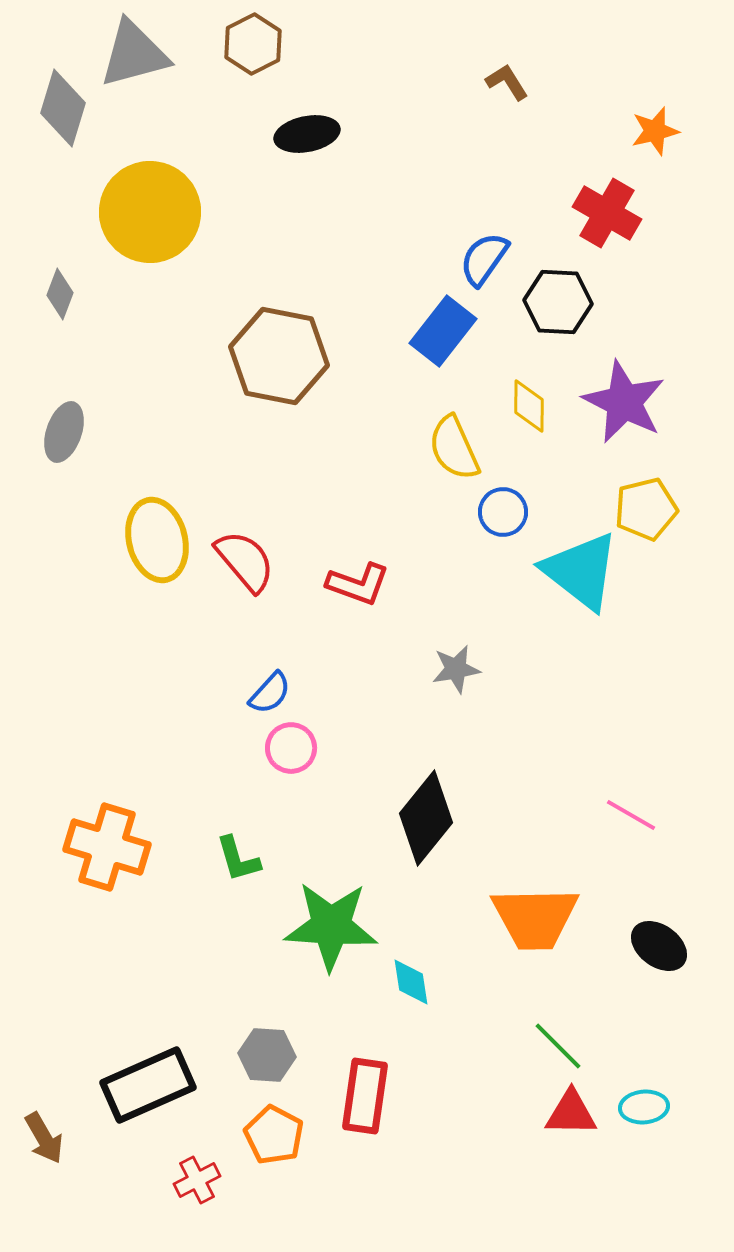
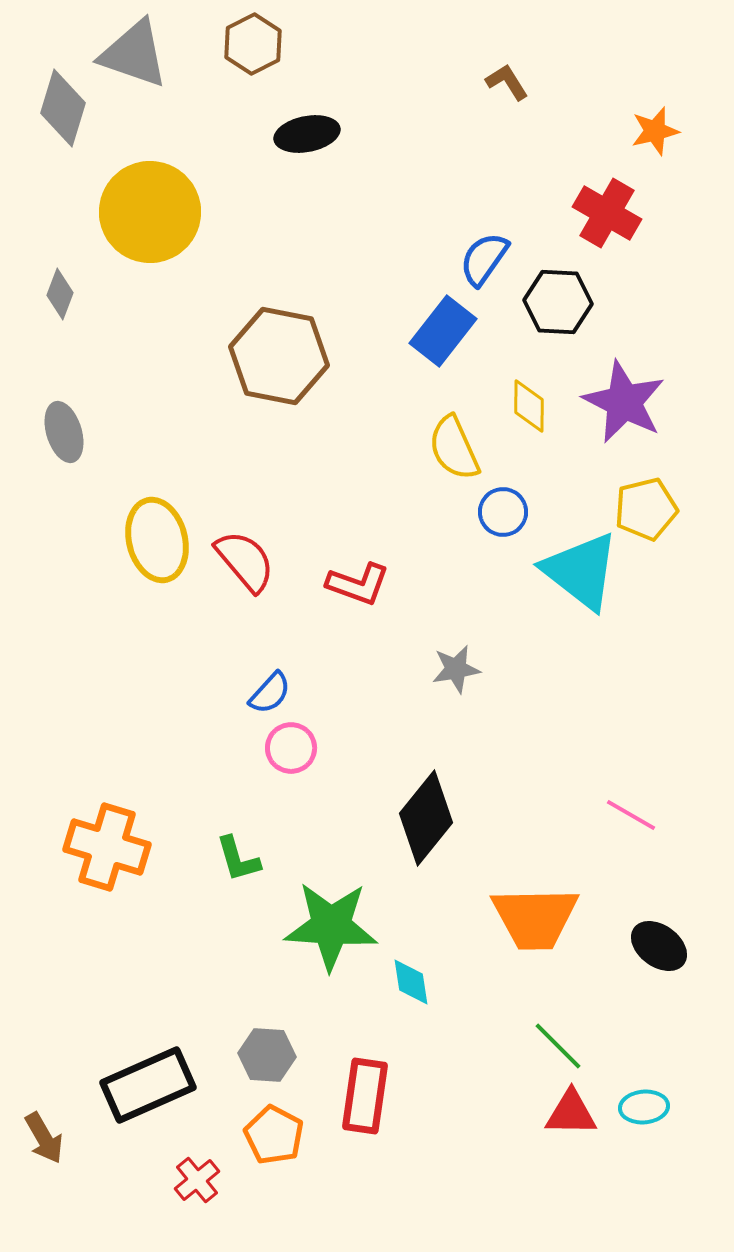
gray triangle at (134, 54): rotated 34 degrees clockwise
gray ellipse at (64, 432): rotated 36 degrees counterclockwise
red cross at (197, 1180): rotated 12 degrees counterclockwise
